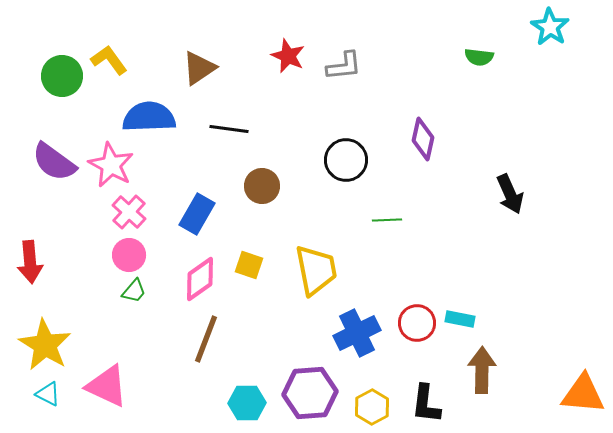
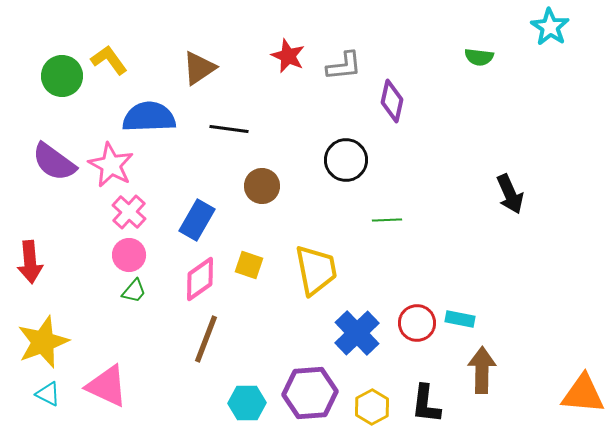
purple diamond: moved 31 px left, 38 px up
blue rectangle: moved 6 px down
blue cross: rotated 18 degrees counterclockwise
yellow star: moved 2 px left, 3 px up; rotated 20 degrees clockwise
